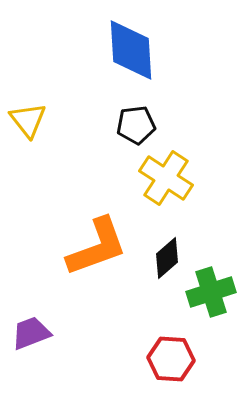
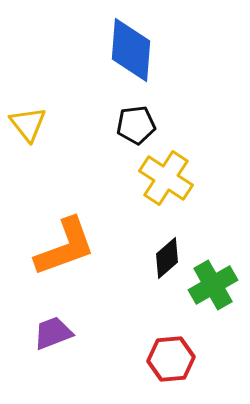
blue diamond: rotated 8 degrees clockwise
yellow triangle: moved 4 px down
orange L-shape: moved 32 px left
green cross: moved 2 px right, 7 px up; rotated 12 degrees counterclockwise
purple trapezoid: moved 22 px right
red hexagon: rotated 9 degrees counterclockwise
